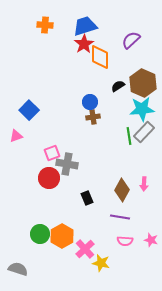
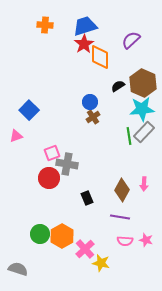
brown cross: rotated 24 degrees counterclockwise
pink star: moved 5 px left
